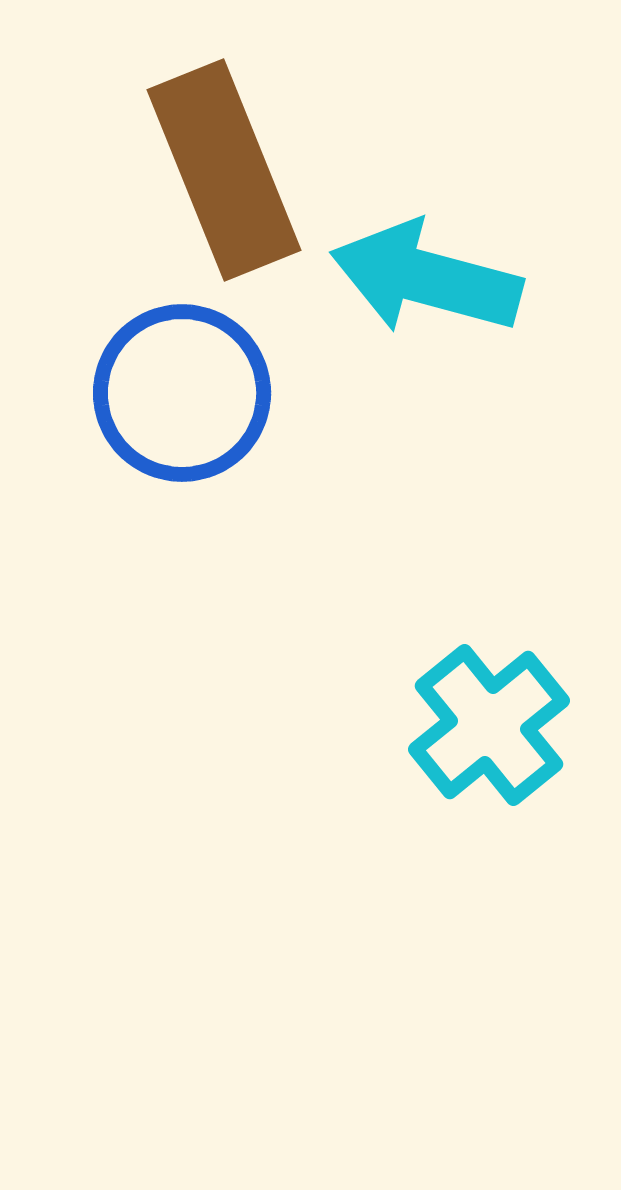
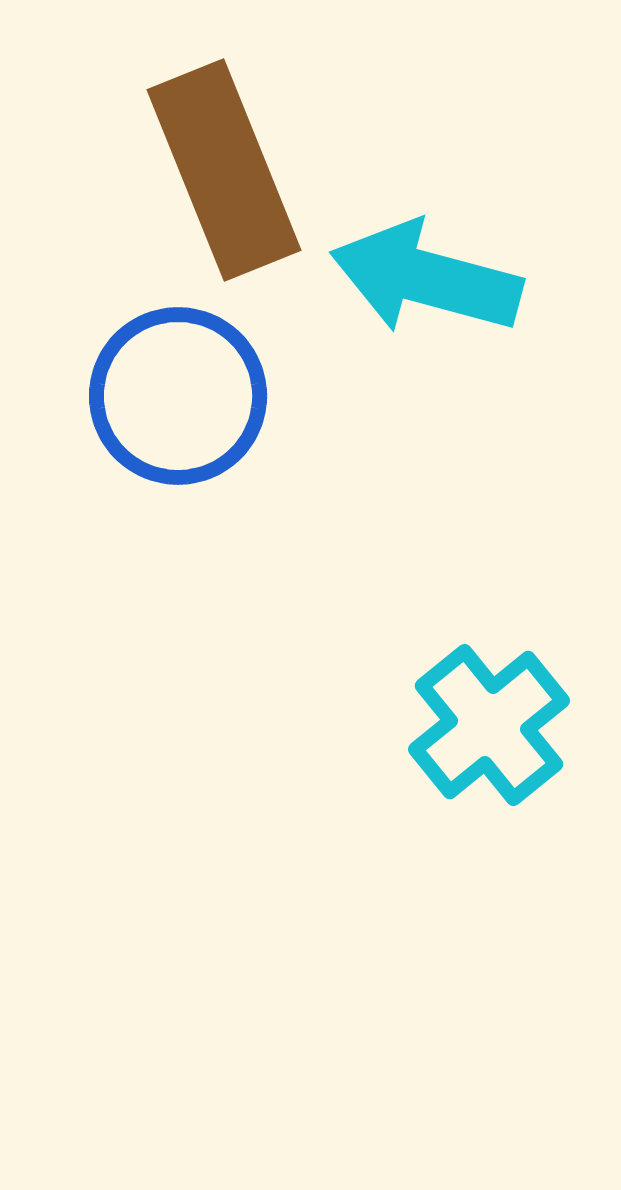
blue circle: moved 4 px left, 3 px down
